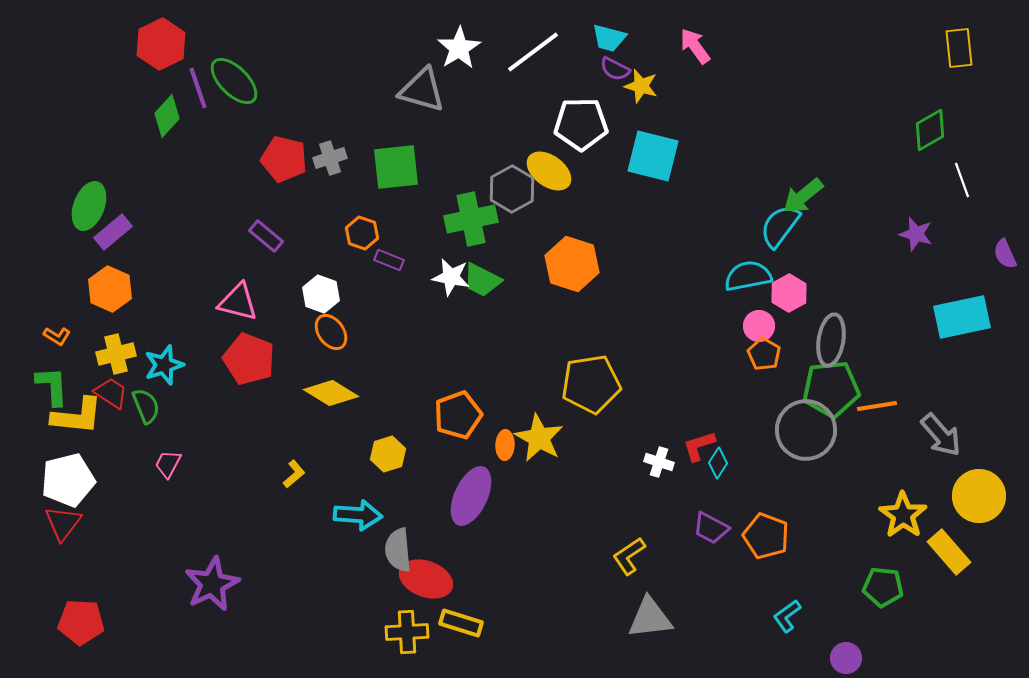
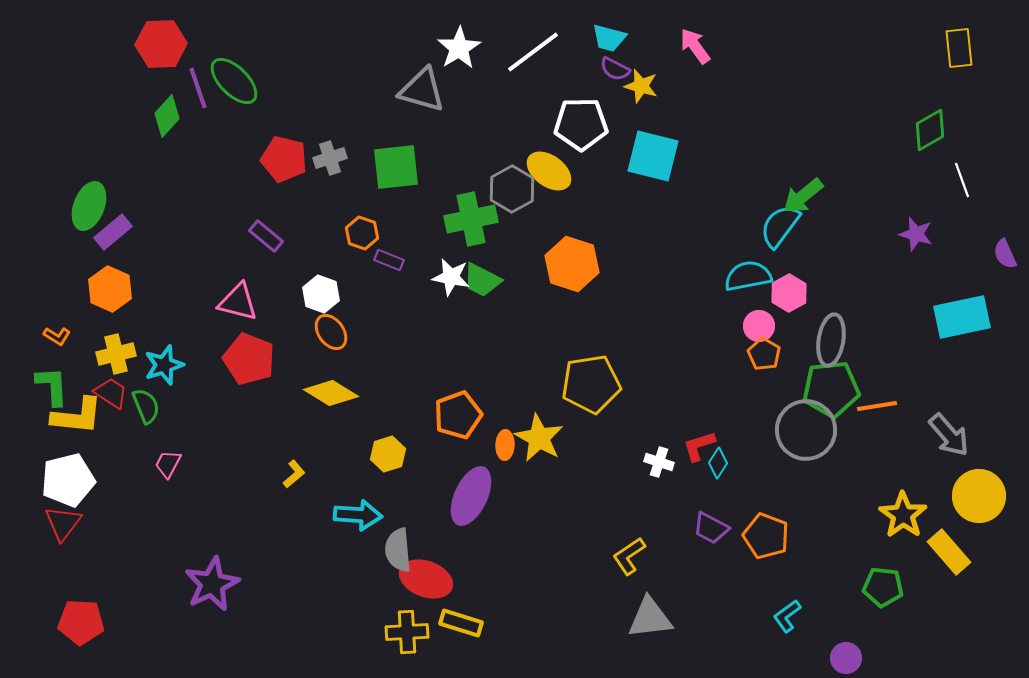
red hexagon at (161, 44): rotated 24 degrees clockwise
gray arrow at (941, 435): moved 8 px right
